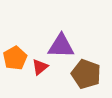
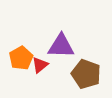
orange pentagon: moved 6 px right
red triangle: moved 2 px up
